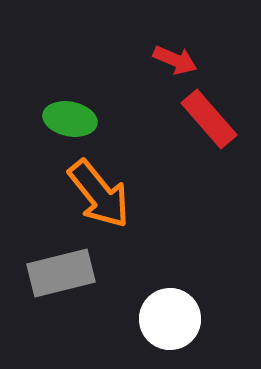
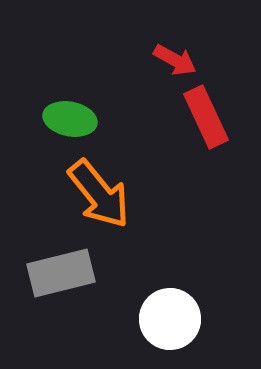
red arrow: rotated 6 degrees clockwise
red rectangle: moved 3 px left, 2 px up; rotated 16 degrees clockwise
